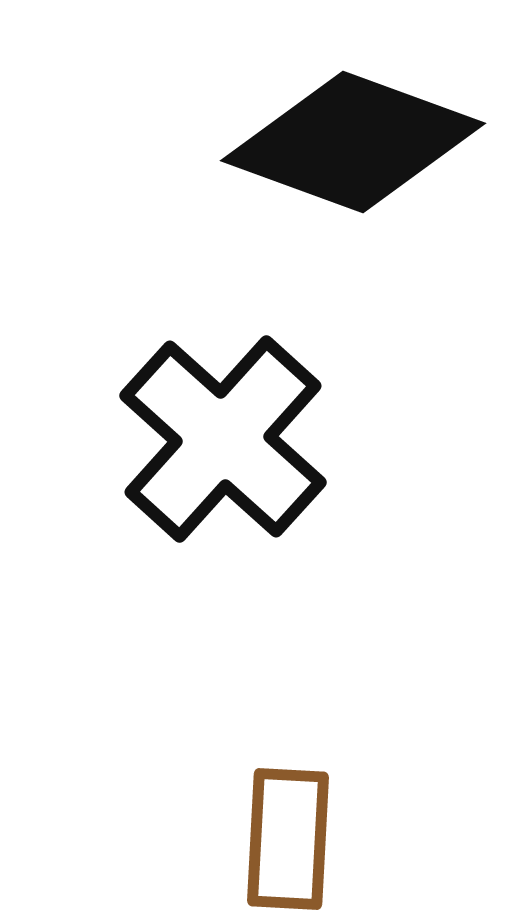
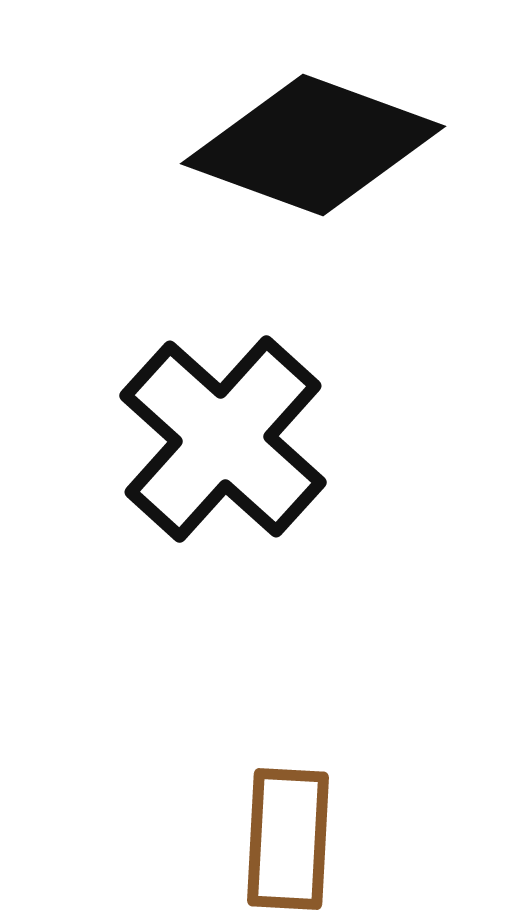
black diamond: moved 40 px left, 3 px down
